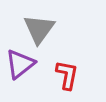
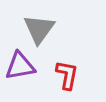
purple triangle: moved 2 px down; rotated 28 degrees clockwise
